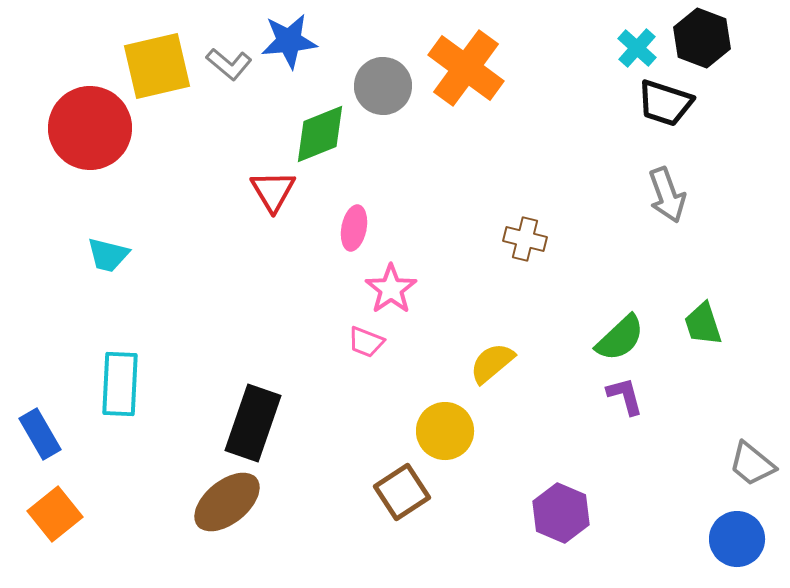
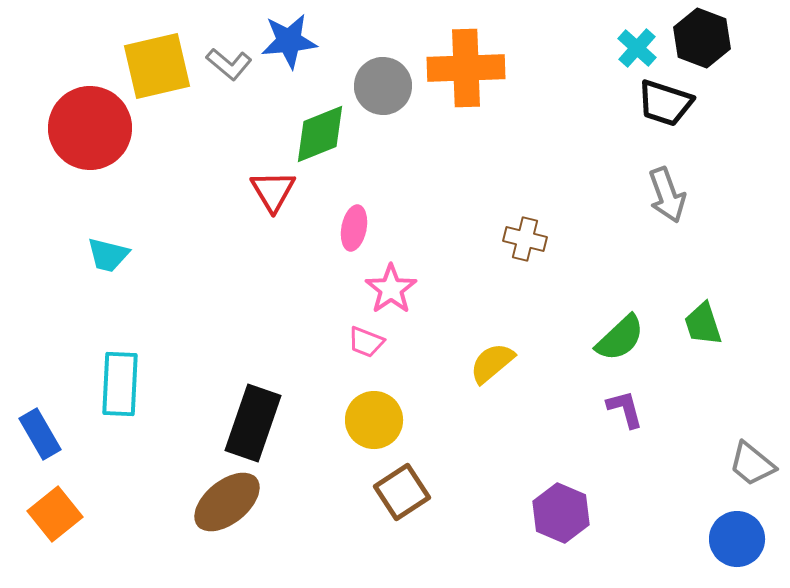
orange cross: rotated 38 degrees counterclockwise
purple L-shape: moved 13 px down
yellow circle: moved 71 px left, 11 px up
